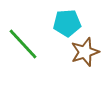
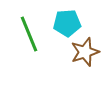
green line: moved 6 px right, 10 px up; rotated 21 degrees clockwise
